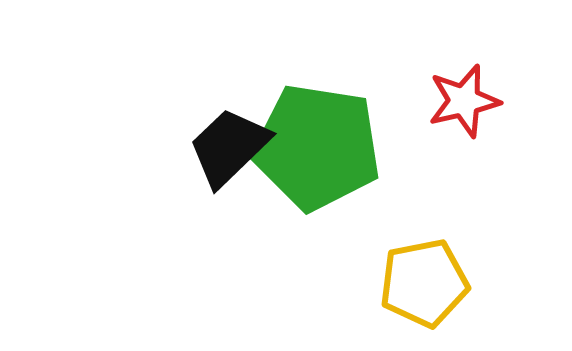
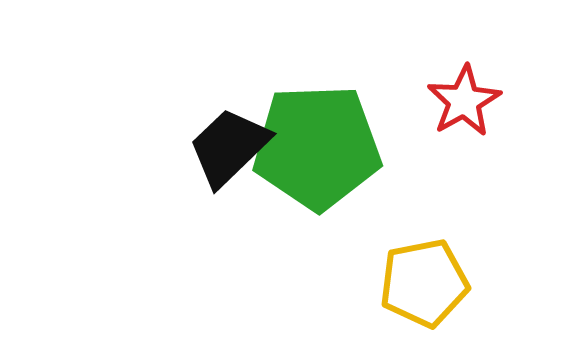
red star: rotated 16 degrees counterclockwise
green pentagon: rotated 11 degrees counterclockwise
